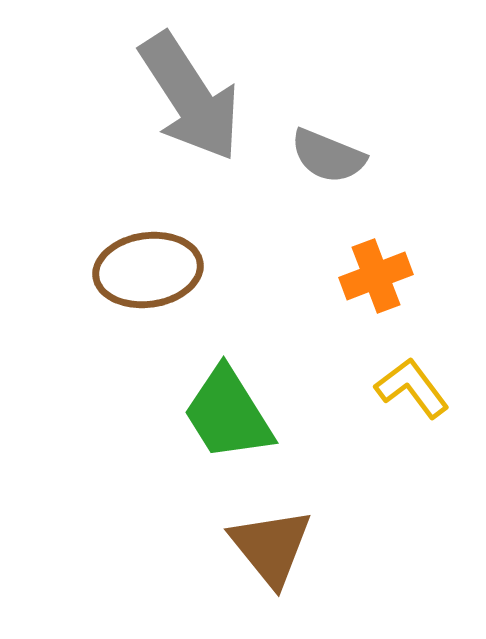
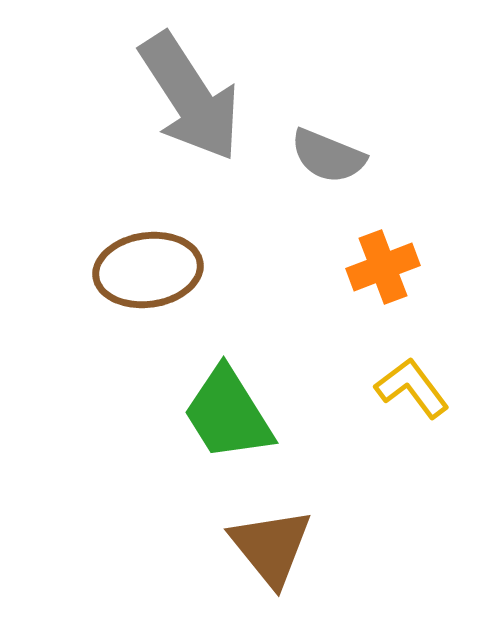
orange cross: moved 7 px right, 9 px up
